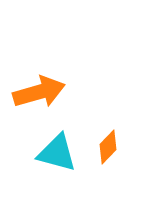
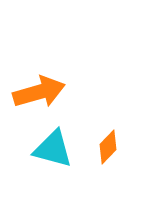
cyan triangle: moved 4 px left, 4 px up
